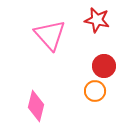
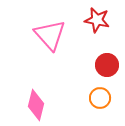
red circle: moved 3 px right, 1 px up
orange circle: moved 5 px right, 7 px down
pink diamond: moved 1 px up
